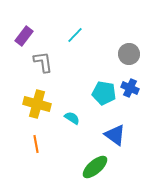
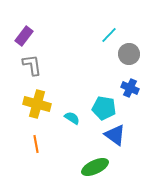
cyan line: moved 34 px right
gray L-shape: moved 11 px left, 3 px down
cyan pentagon: moved 15 px down
green ellipse: rotated 16 degrees clockwise
